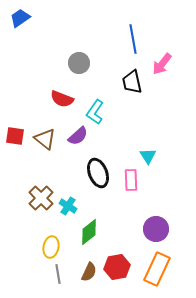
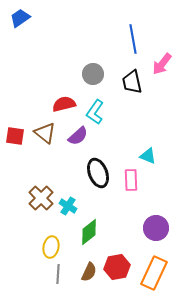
gray circle: moved 14 px right, 11 px down
red semicircle: moved 2 px right, 5 px down; rotated 145 degrees clockwise
brown triangle: moved 6 px up
cyan triangle: rotated 36 degrees counterclockwise
purple circle: moved 1 px up
orange rectangle: moved 3 px left, 4 px down
gray line: rotated 12 degrees clockwise
